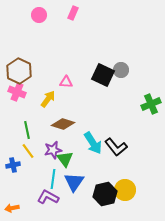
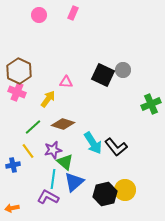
gray circle: moved 2 px right
green line: moved 6 px right, 3 px up; rotated 60 degrees clockwise
green triangle: moved 3 px down; rotated 12 degrees counterclockwise
blue triangle: rotated 15 degrees clockwise
